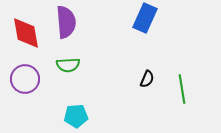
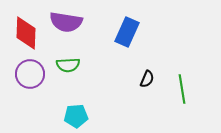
blue rectangle: moved 18 px left, 14 px down
purple semicircle: rotated 104 degrees clockwise
red diamond: rotated 12 degrees clockwise
purple circle: moved 5 px right, 5 px up
